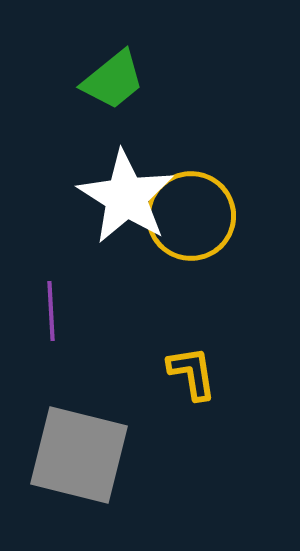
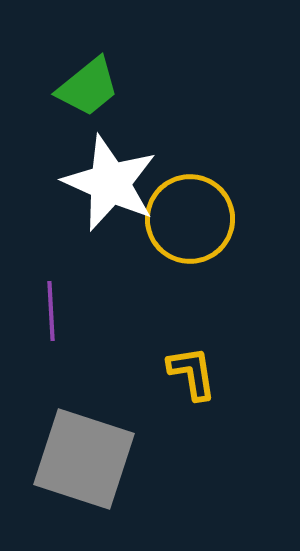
green trapezoid: moved 25 px left, 7 px down
white star: moved 16 px left, 14 px up; rotated 8 degrees counterclockwise
yellow circle: moved 1 px left, 3 px down
gray square: moved 5 px right, 4 px down; rotated 4 degrees clockwise
